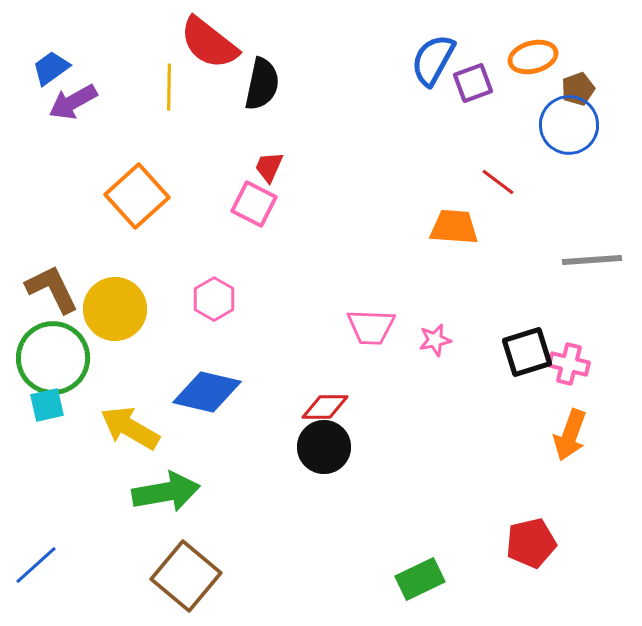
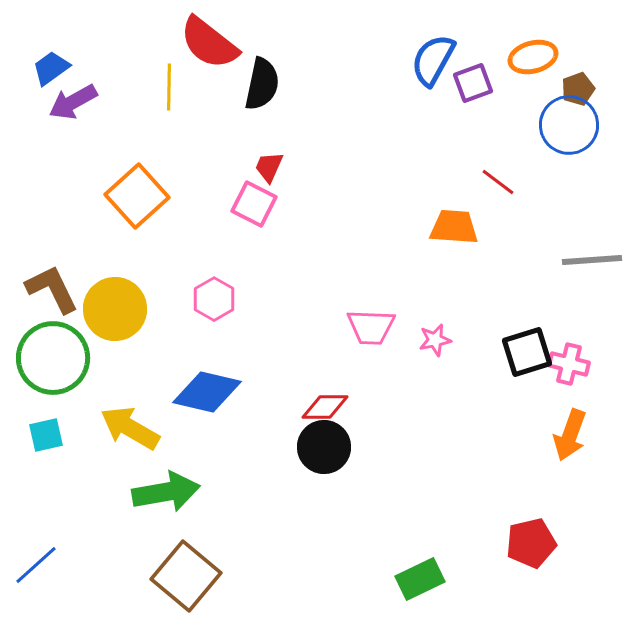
cyan square: moved 1 px left, 30 px down
